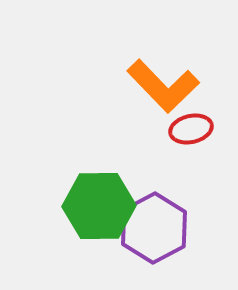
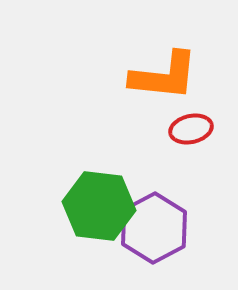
orange L-shape: moved 1 px right, 10 px up; rotated 40 degrees counterclockwise
green hexagon: rotated 8 degrees clockwise
